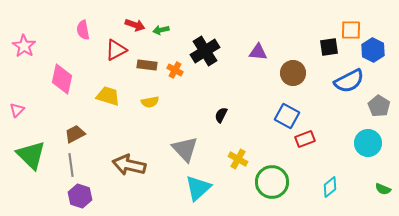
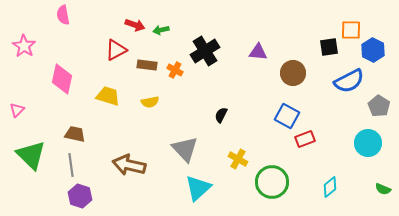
pink semicircle: moved 20 px left, 15 px up
brown trapezoid: rotated 40 degrees clockwise
